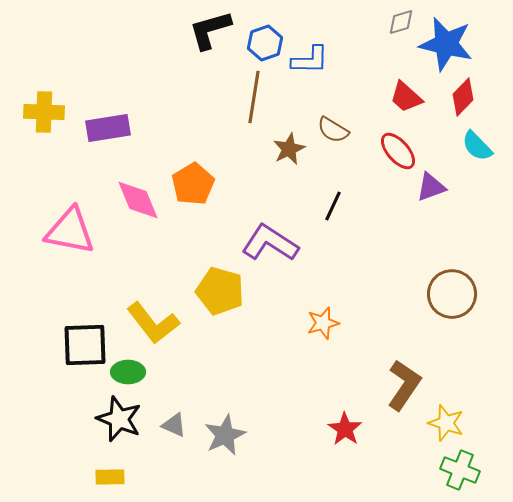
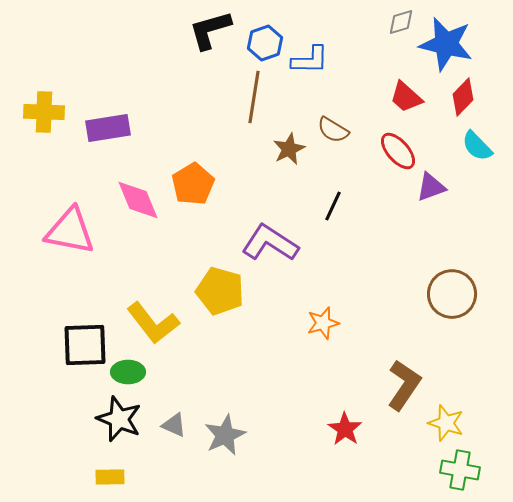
green cross: rotated 12 degrees counterclockwise
